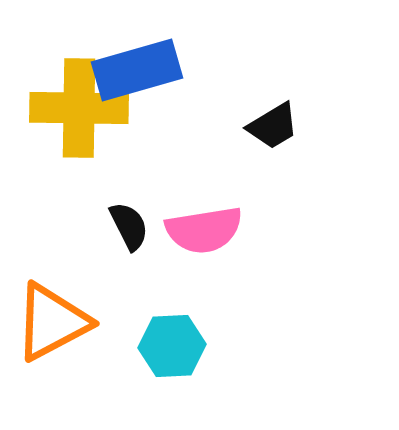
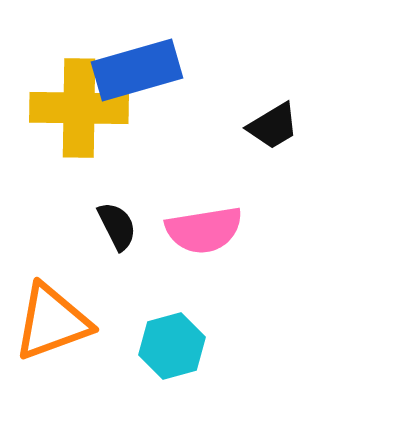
black semicircle: moved 12 px left
orange triangle: rotated 8 degrees clockwise
cyan hexagon: rotated 12 degrees counterclockwise
